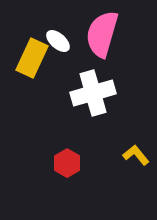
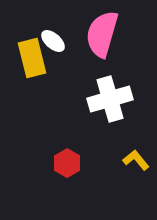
white ellipse: moved 5 px left
yellow rectangle: rotated 39 degrees counterclockwise
white cross: moved 17 px right, 6 px down
yellow L-shape: moved 5 px down
